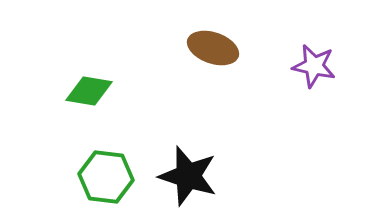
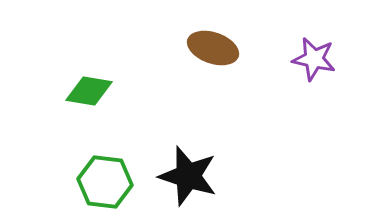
purple star: moved 7 px up
green hexagon: moved 1 px left, 5 px down
